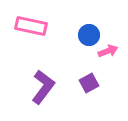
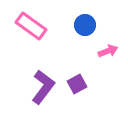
pink rectangle: rotated 24 degrees clockwise
blue circle: moved 4 px left, 10 px up
purple square: moved 12 px left, 1 px down
